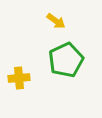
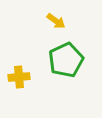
yellow cross: moved 1 px up
